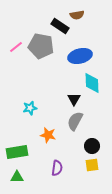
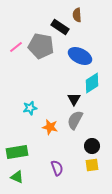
brown semicircle: rotated 96 degrees clockwise
black rectangle: moved 1 px down
blue ellipse: rotated 40 degrees clockwise
cyan diamond: rotated 60 degrees clockwise
gray semicircle: moved 1 px up
orange star: moved 2 px right, 8 px up
purple semicircle: rotated 28 degrees counterclockwise
green triangle: rotated 24 degrees clockwise
